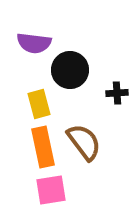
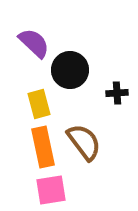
purple semicircle: rotated 144 degrees counterclockwise
